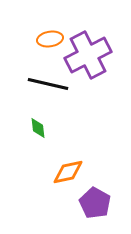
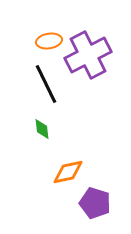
orange ellipse: moved 1 px left, 2 px down
black line: moved 2 px left; rotated 51 degrees clockwise
green diamond: moved 4 px right, 1 px down
purple pentagon: rotated 12 degrees counterclockwise
